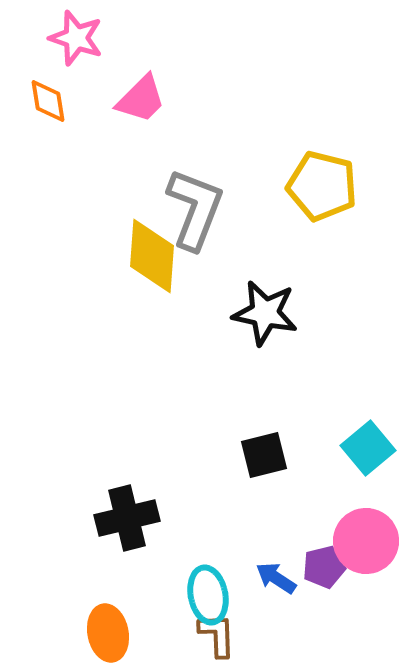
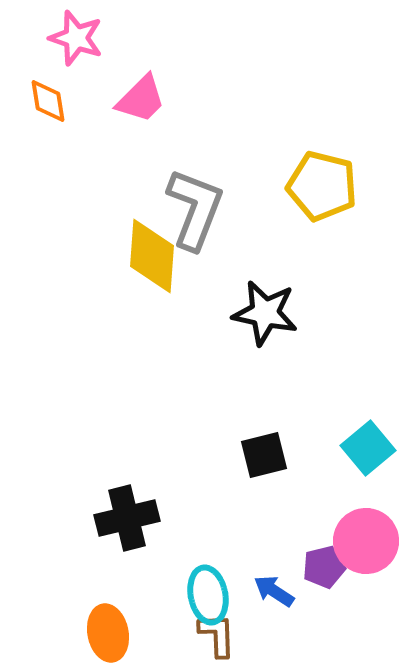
blue arrow: moved 2 px left, 13 px down
